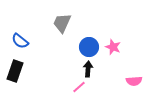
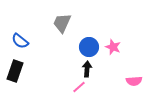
black arrow: moved 1 px left
